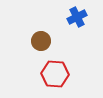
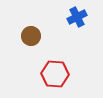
brown circle: moved 10 px left, 5 px up
